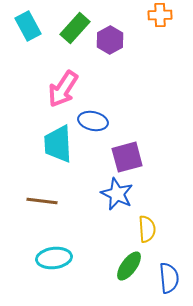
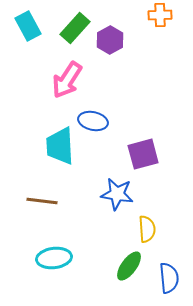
pink arrow: moved 4 px right, 9 px up
cyan trapezoid: moved 2 px right, 2 px down
purple square: moved 16 px right, 3 px up
blue star: rotated 16 degrees counterclockwise
